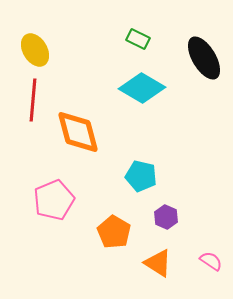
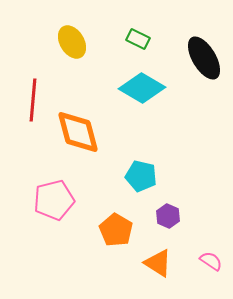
yellow ellipse: moved 37 px right, 8 px up
pink pentagon: rotated 9 degrees clockwise
purple hexagon: moved 2 px right, 1 px up
orange pentagon: moved 2 px right, 2 px up
